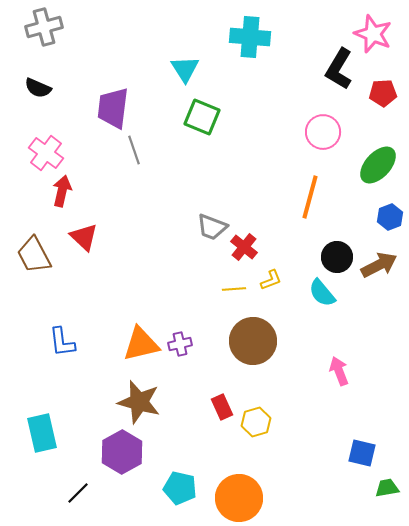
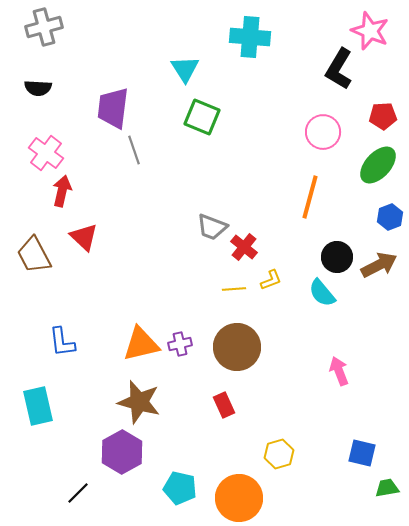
pink star: moved 3 px left, 3 px up
black semicircle: rotated 20 degrees counterclockwise
red pentagon: moved 23 px down
brown circle: moved 16 px left, 6 px down
red rectangle: moved 2 px right, 2 px up
yellow hexagon: moved 23 px right, 32 px down
cyan rectangle: moved 4 px left, 27 px up
